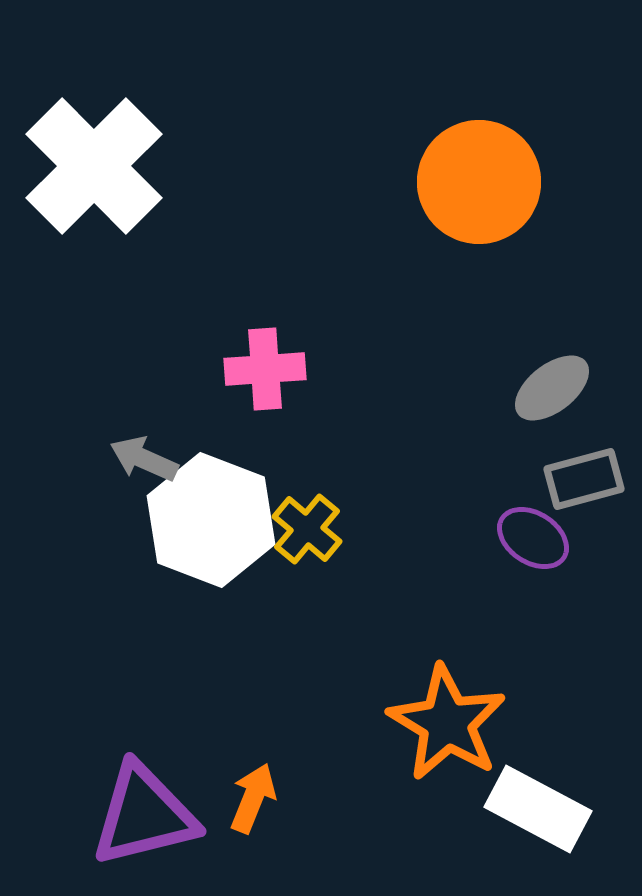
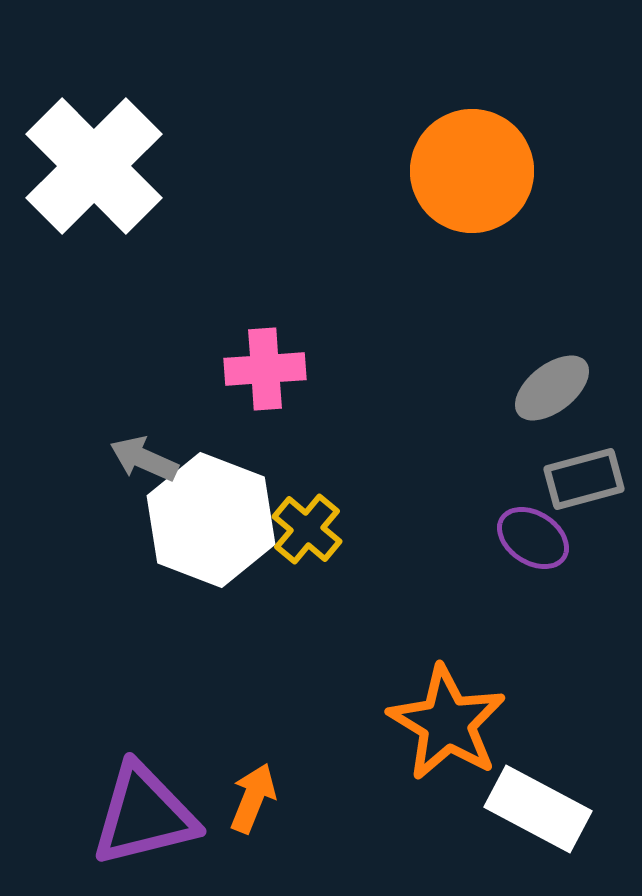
orange circle: moved 7 px left, 11 px up
